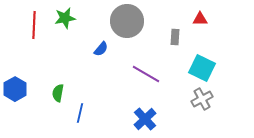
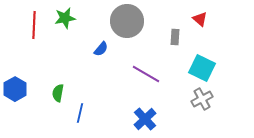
red triangle: rotated 42 degrees clockwise
